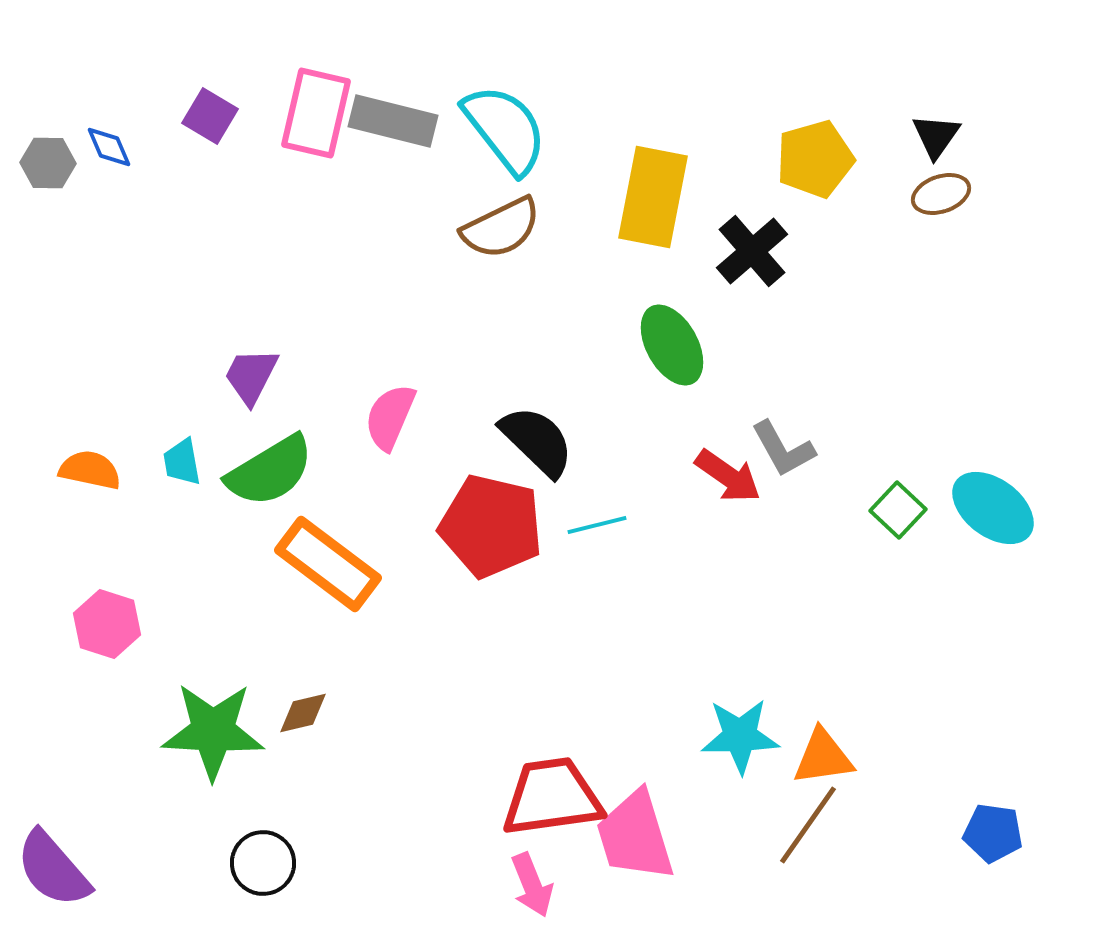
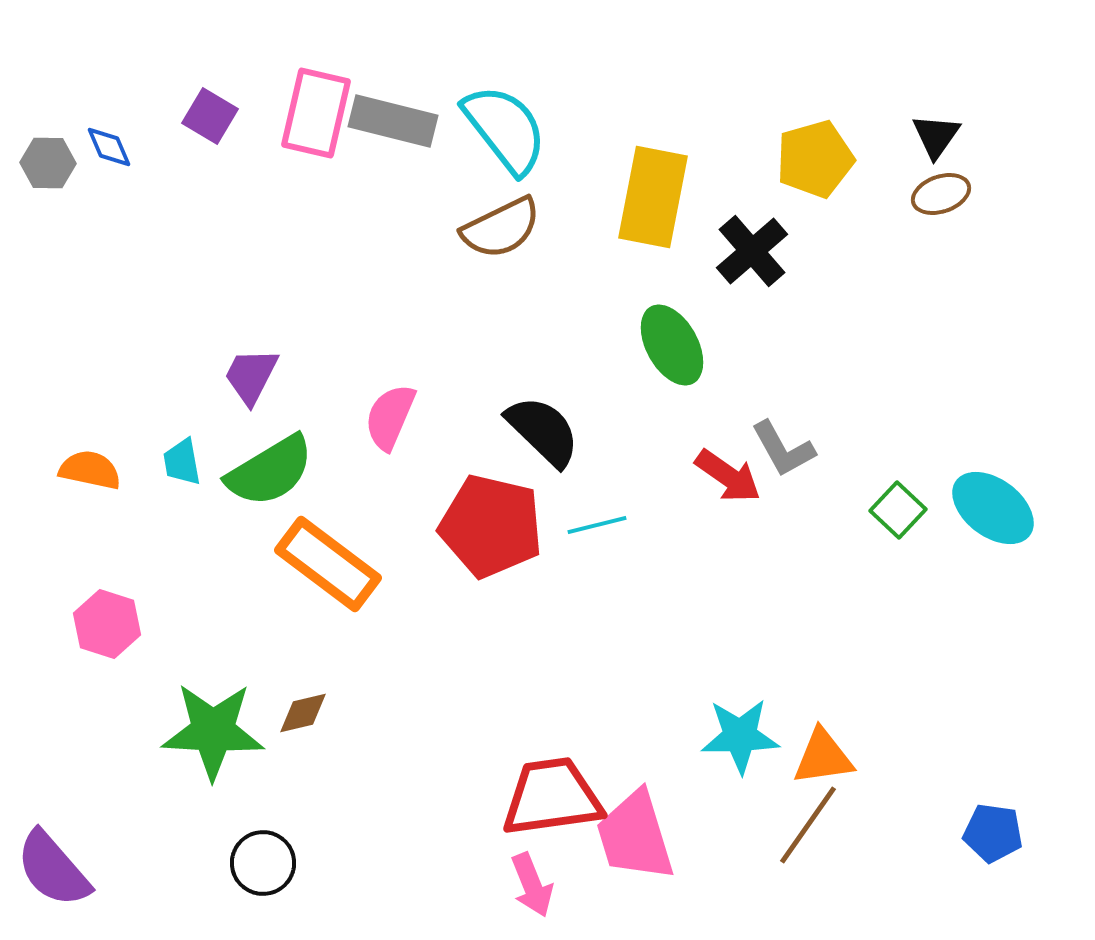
black semicircle: moved 6 px right, 10 px up
